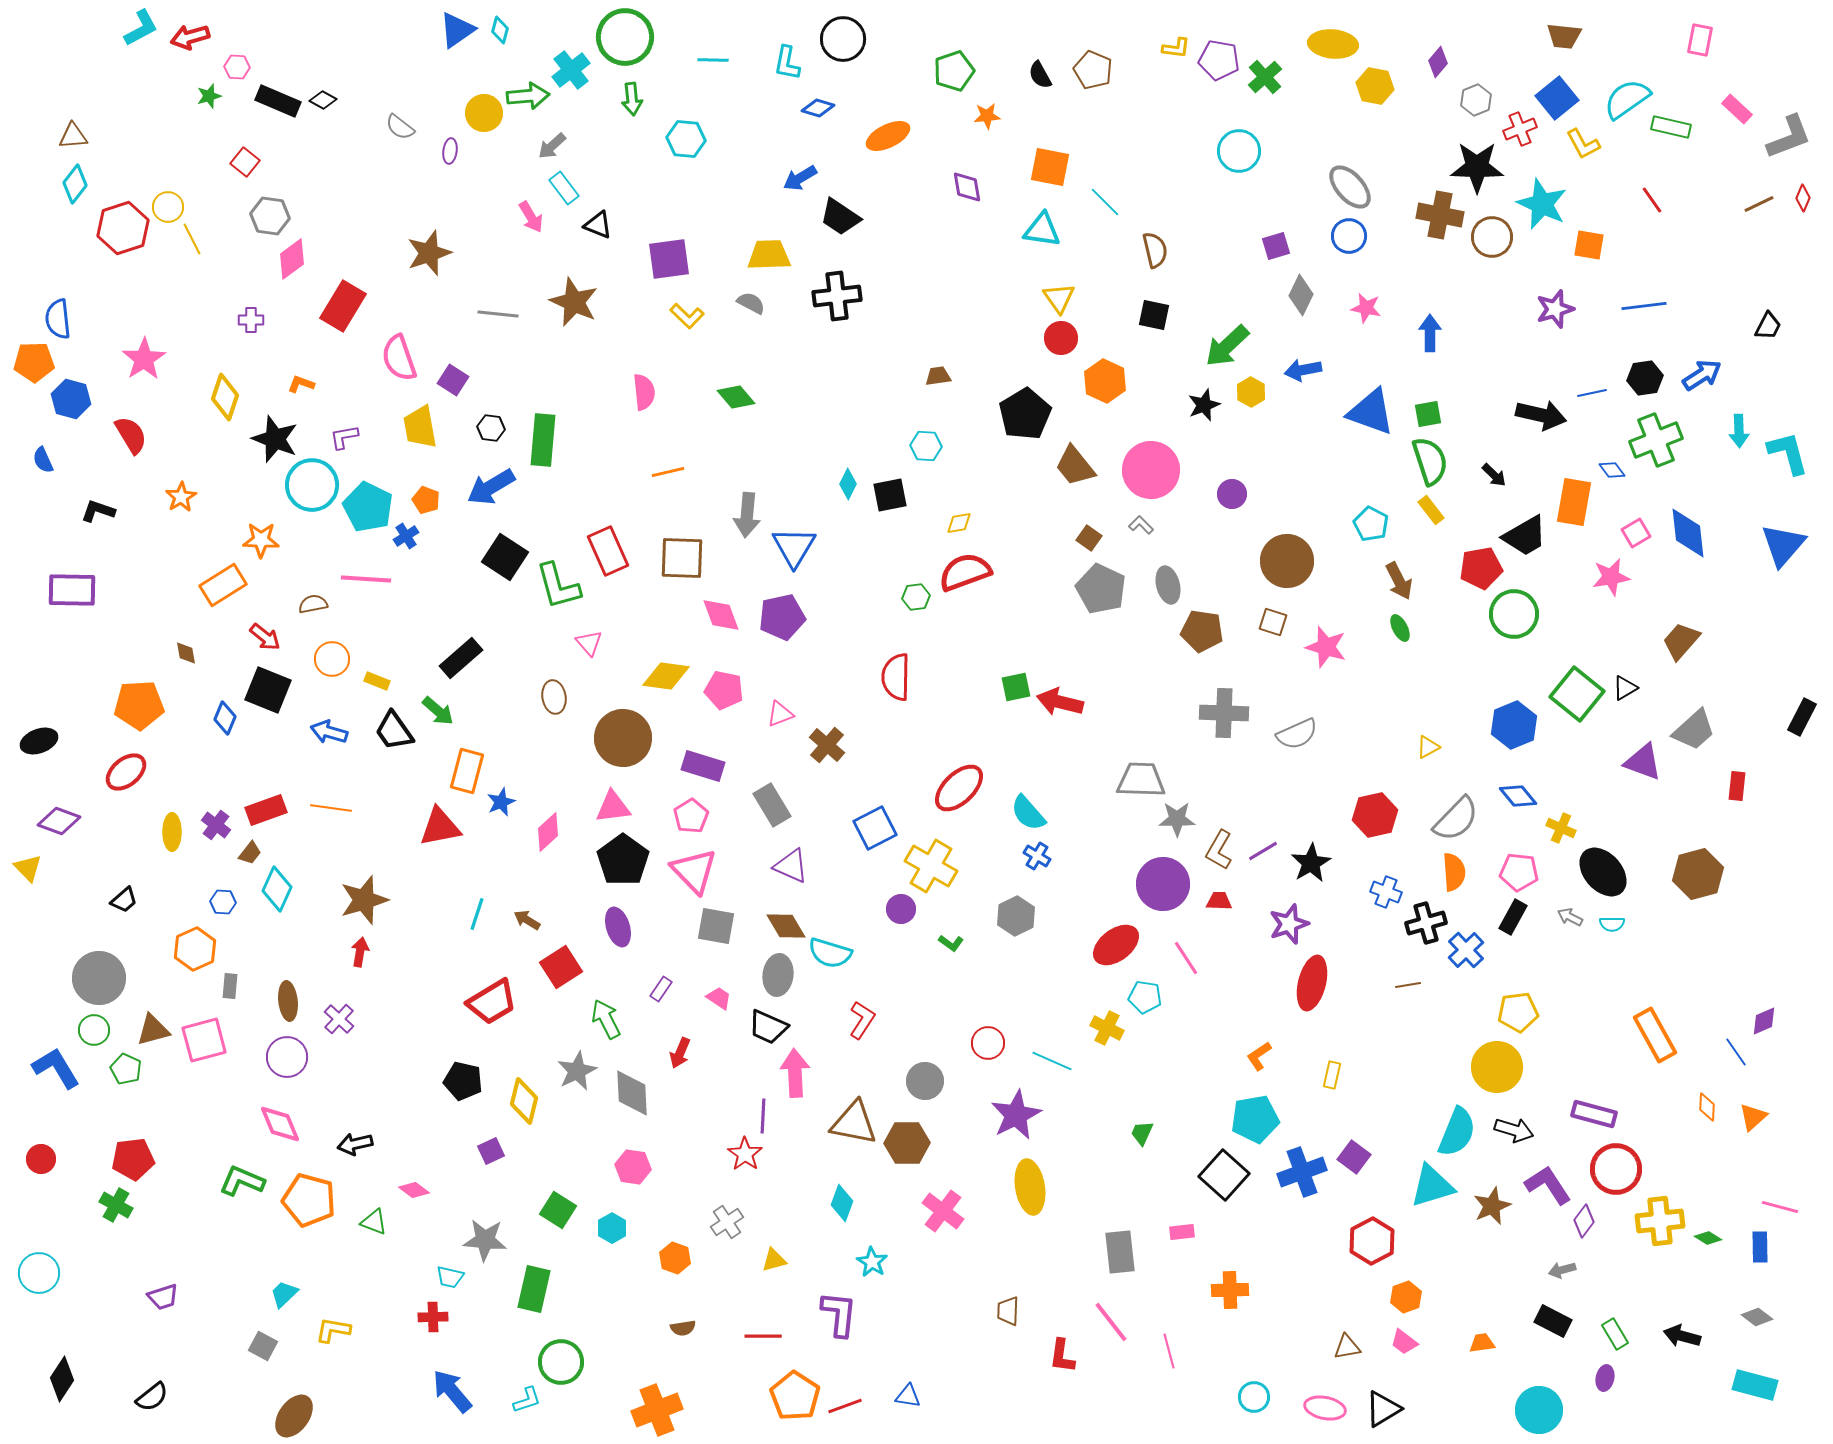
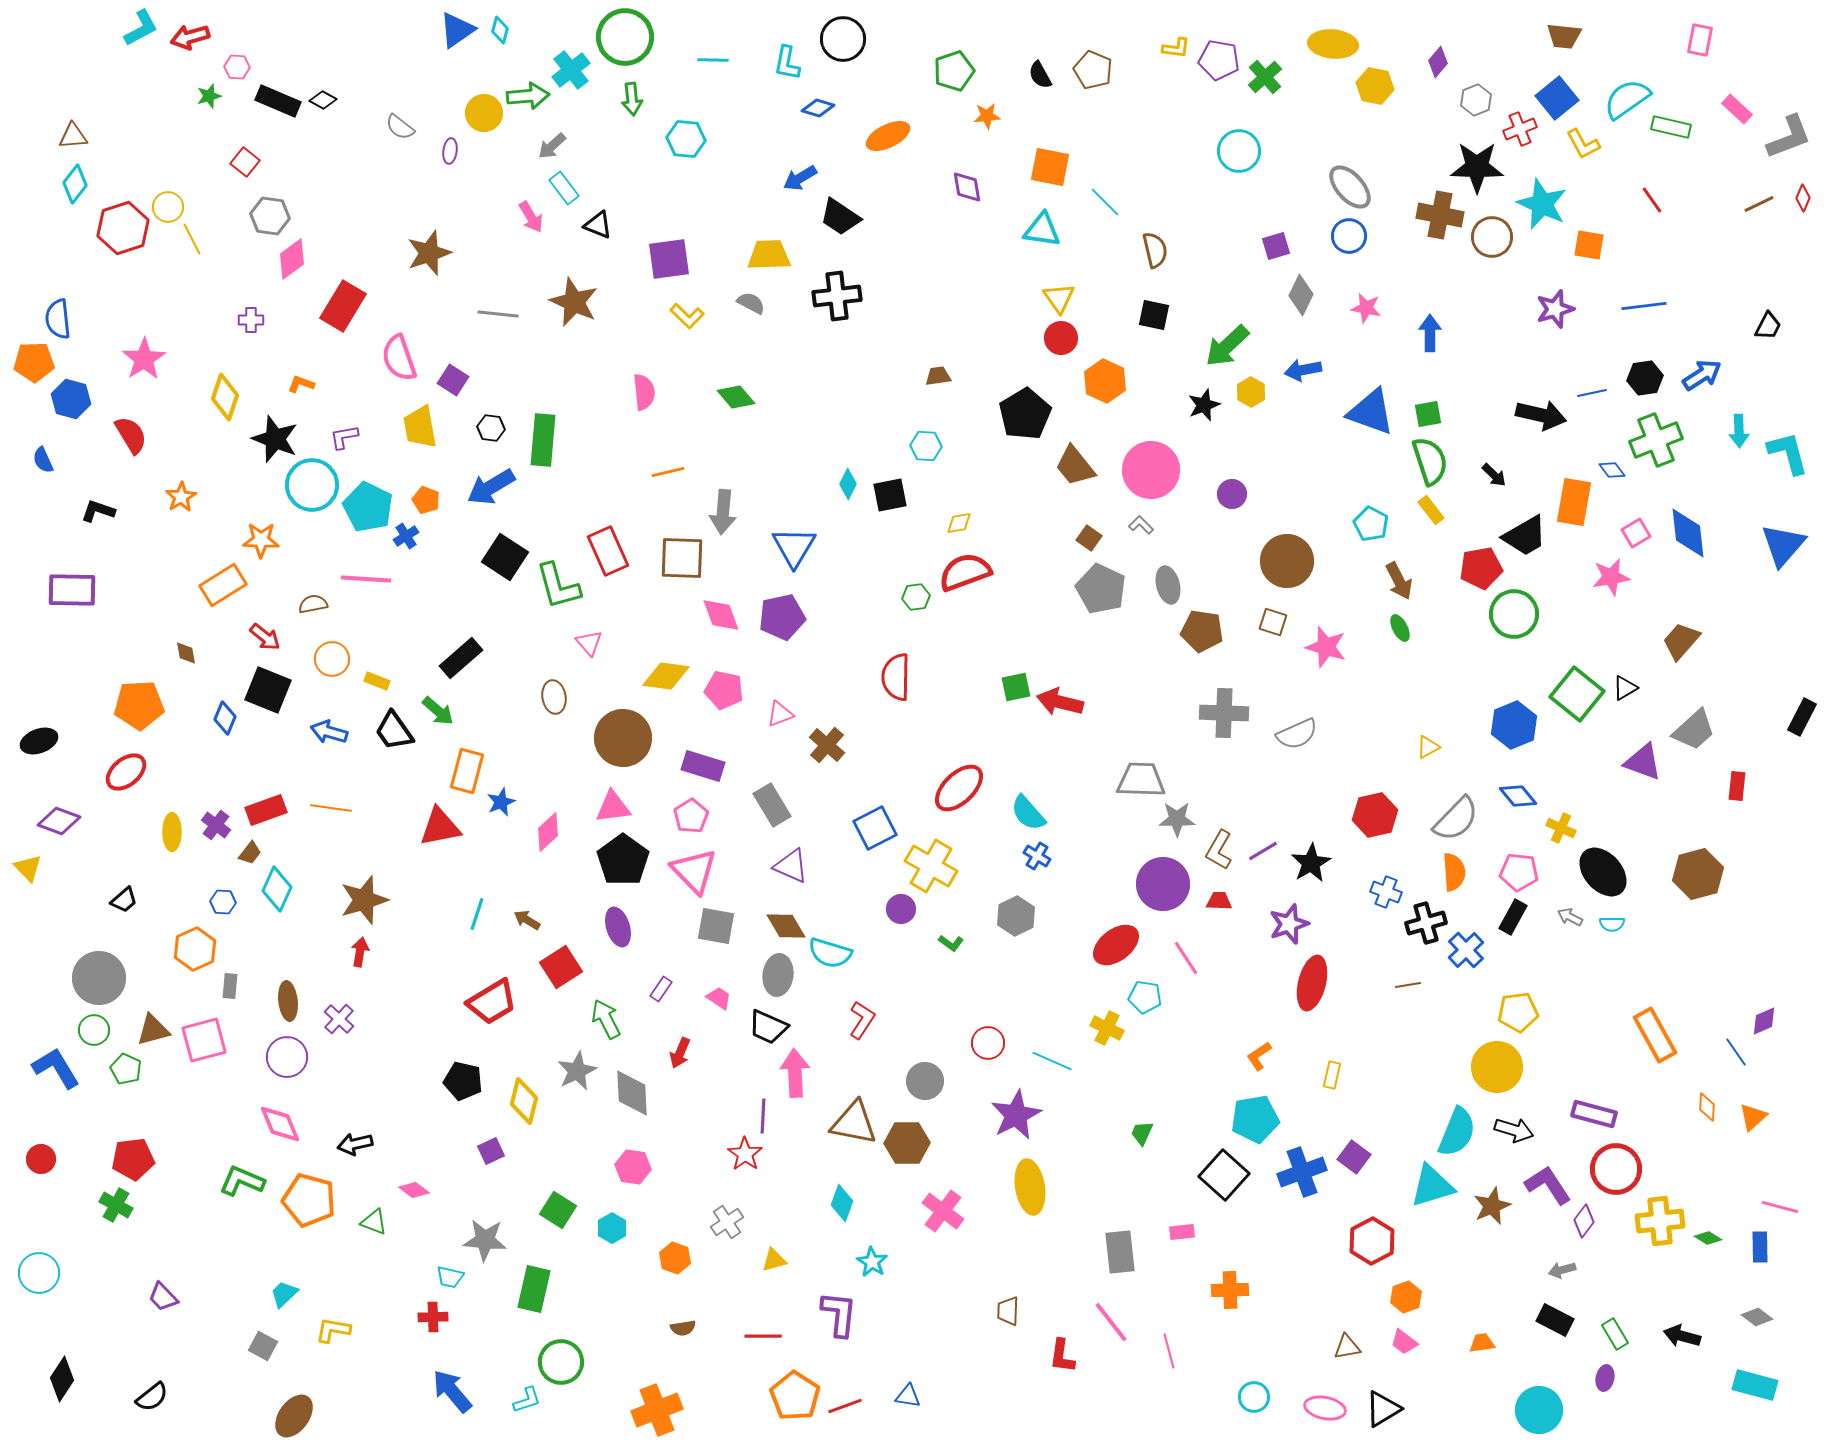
gray arrow at (747, 515): moved 24 px left, 3 px up
purple trapezoid at (163, 1297): rotated 64 degrees clockwise
black rectangle at (1553, 1321): moved 2 px right, 1 px up
